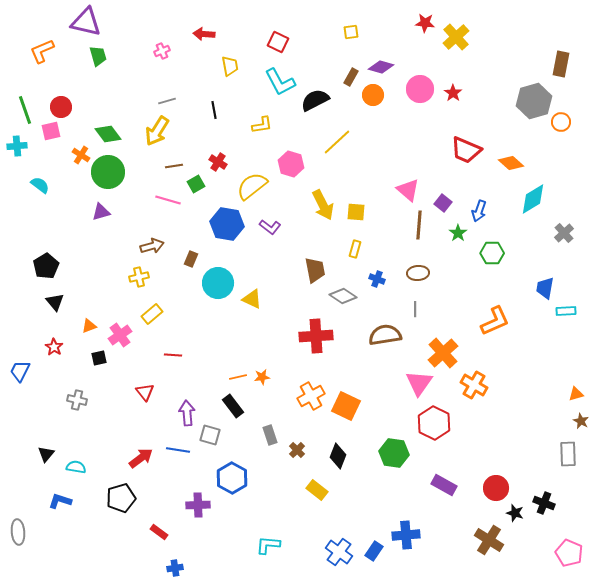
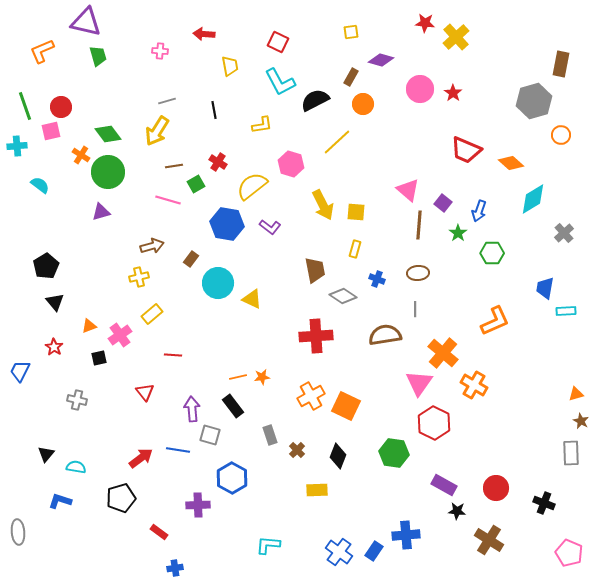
pink cross at (162, 51): moved 2 px left; rotated 28 degrees clockwise
purple diamond at (381, 67): moved 7 px up
orange circle at (373, 95): moved 10 px left, 9 px down
green line at (25, 110): moved 4 px up
orange circle at (561, 122): moved 13 px down
brown rectangle at (191, 259): rotated 14 degrees clockwise
orange cross at (443, 353): rotated 8 degrees counterclockwise
purple arrow at (187, 413): moved 5 px right, 4 px up
gray rectangle at (568, 454): moved 3 px right, 1 px up
yellow rectangle at (317, 490): rotated 40 degrees counterclockwise
black star at (515, 513): moved 58 px left, 2 px up; rotated 12 degrees counterclockwise
